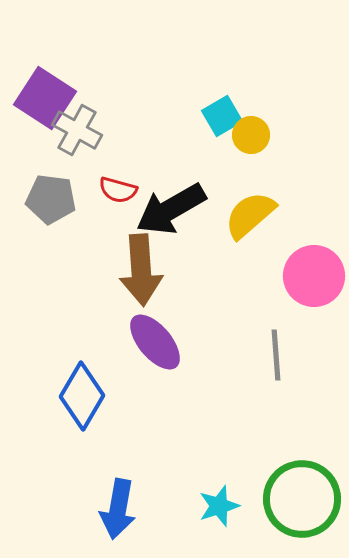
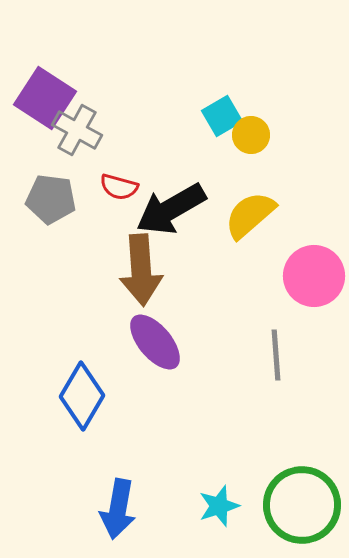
red semicircle: moved 1 px right, 3 px up
green circle: moved 6 px down
